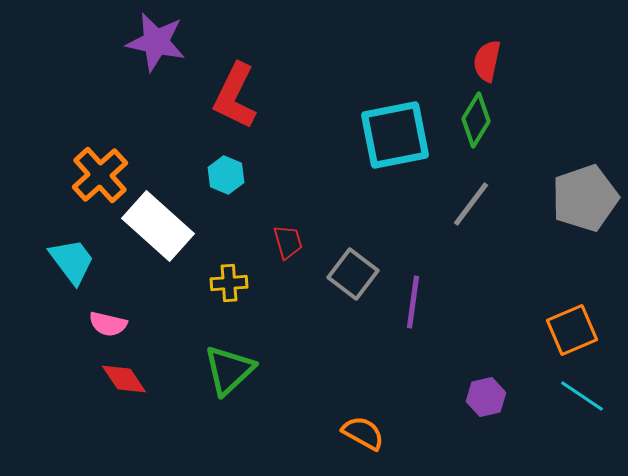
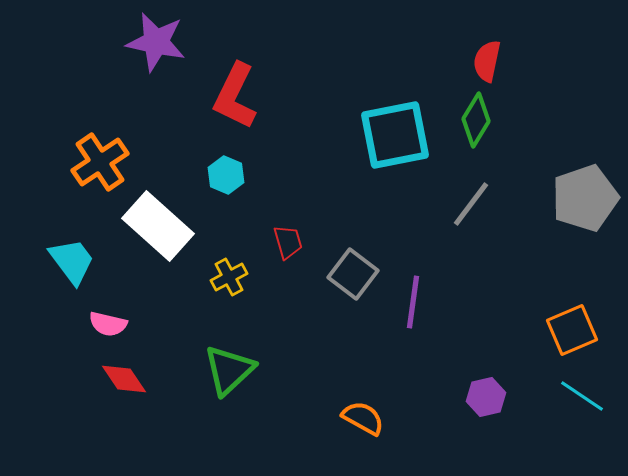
orange cross: moved 13 px up; rotated 8 degrees clockwise
yellow cross: moved 6 px up; rotated 24 degrees counterclockwise
orange semicircle: moved 15 px up
